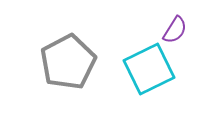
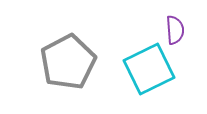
purple semicircle: rotated 36 degrees counterclockwise
